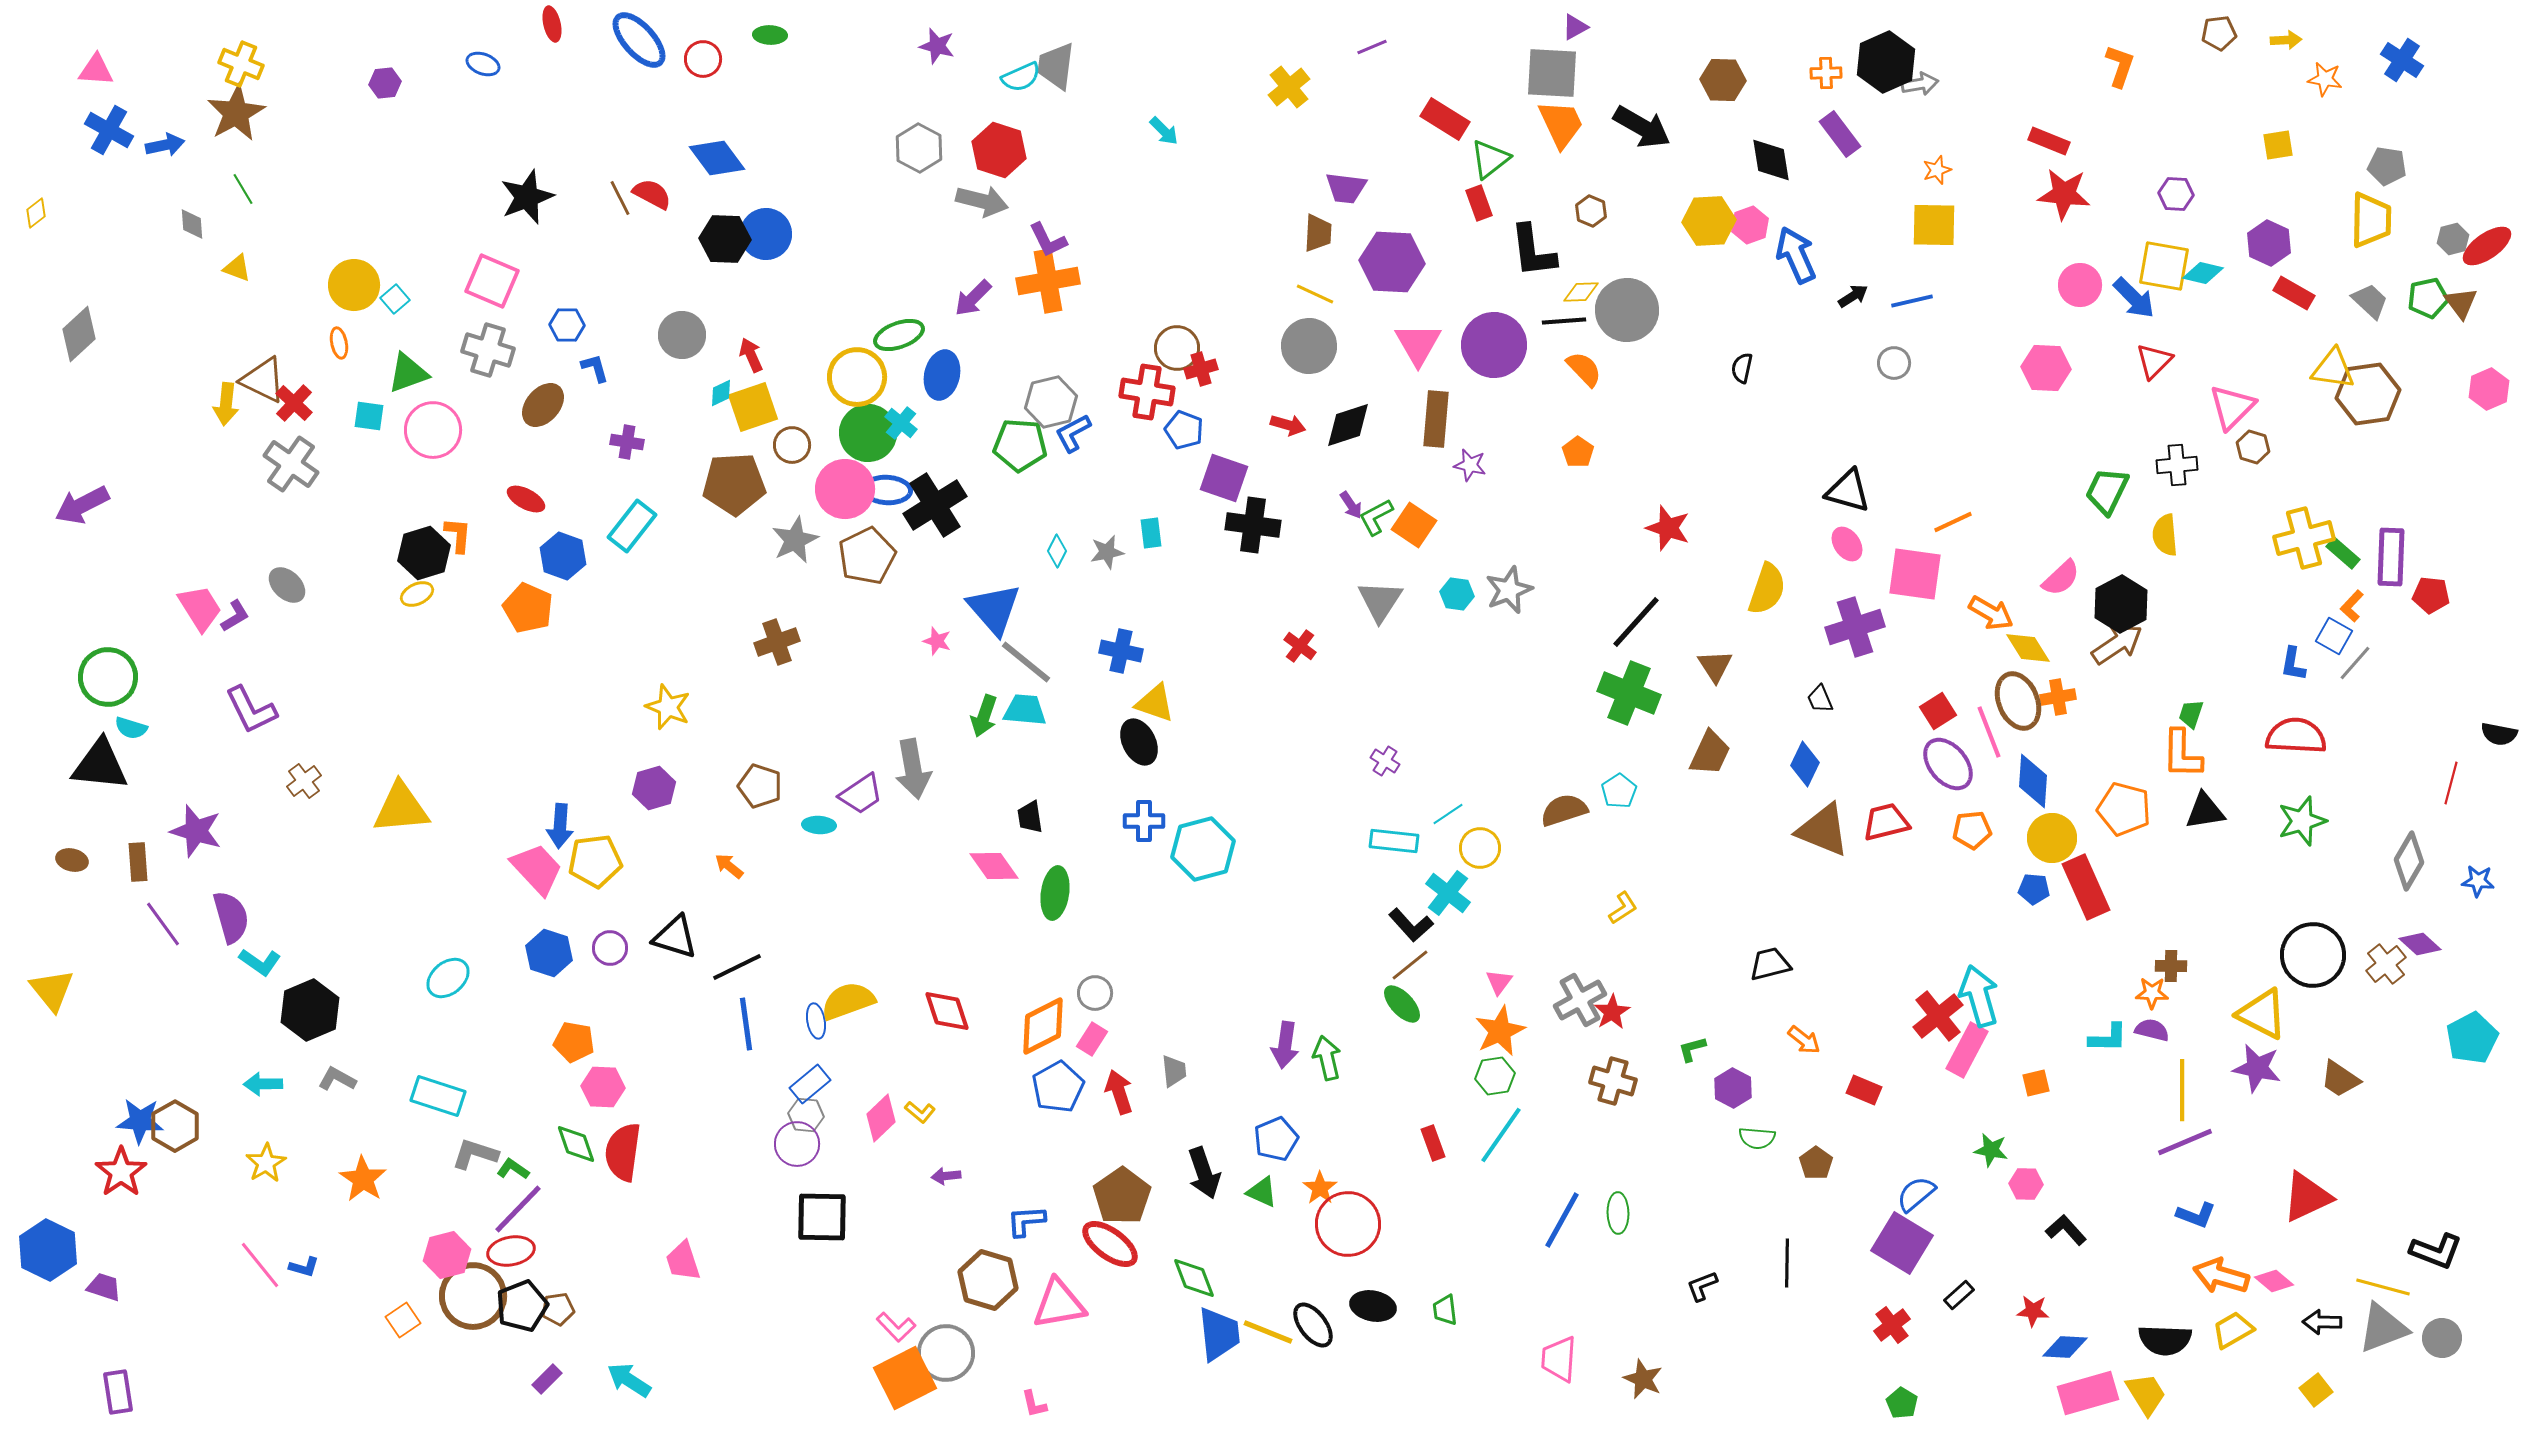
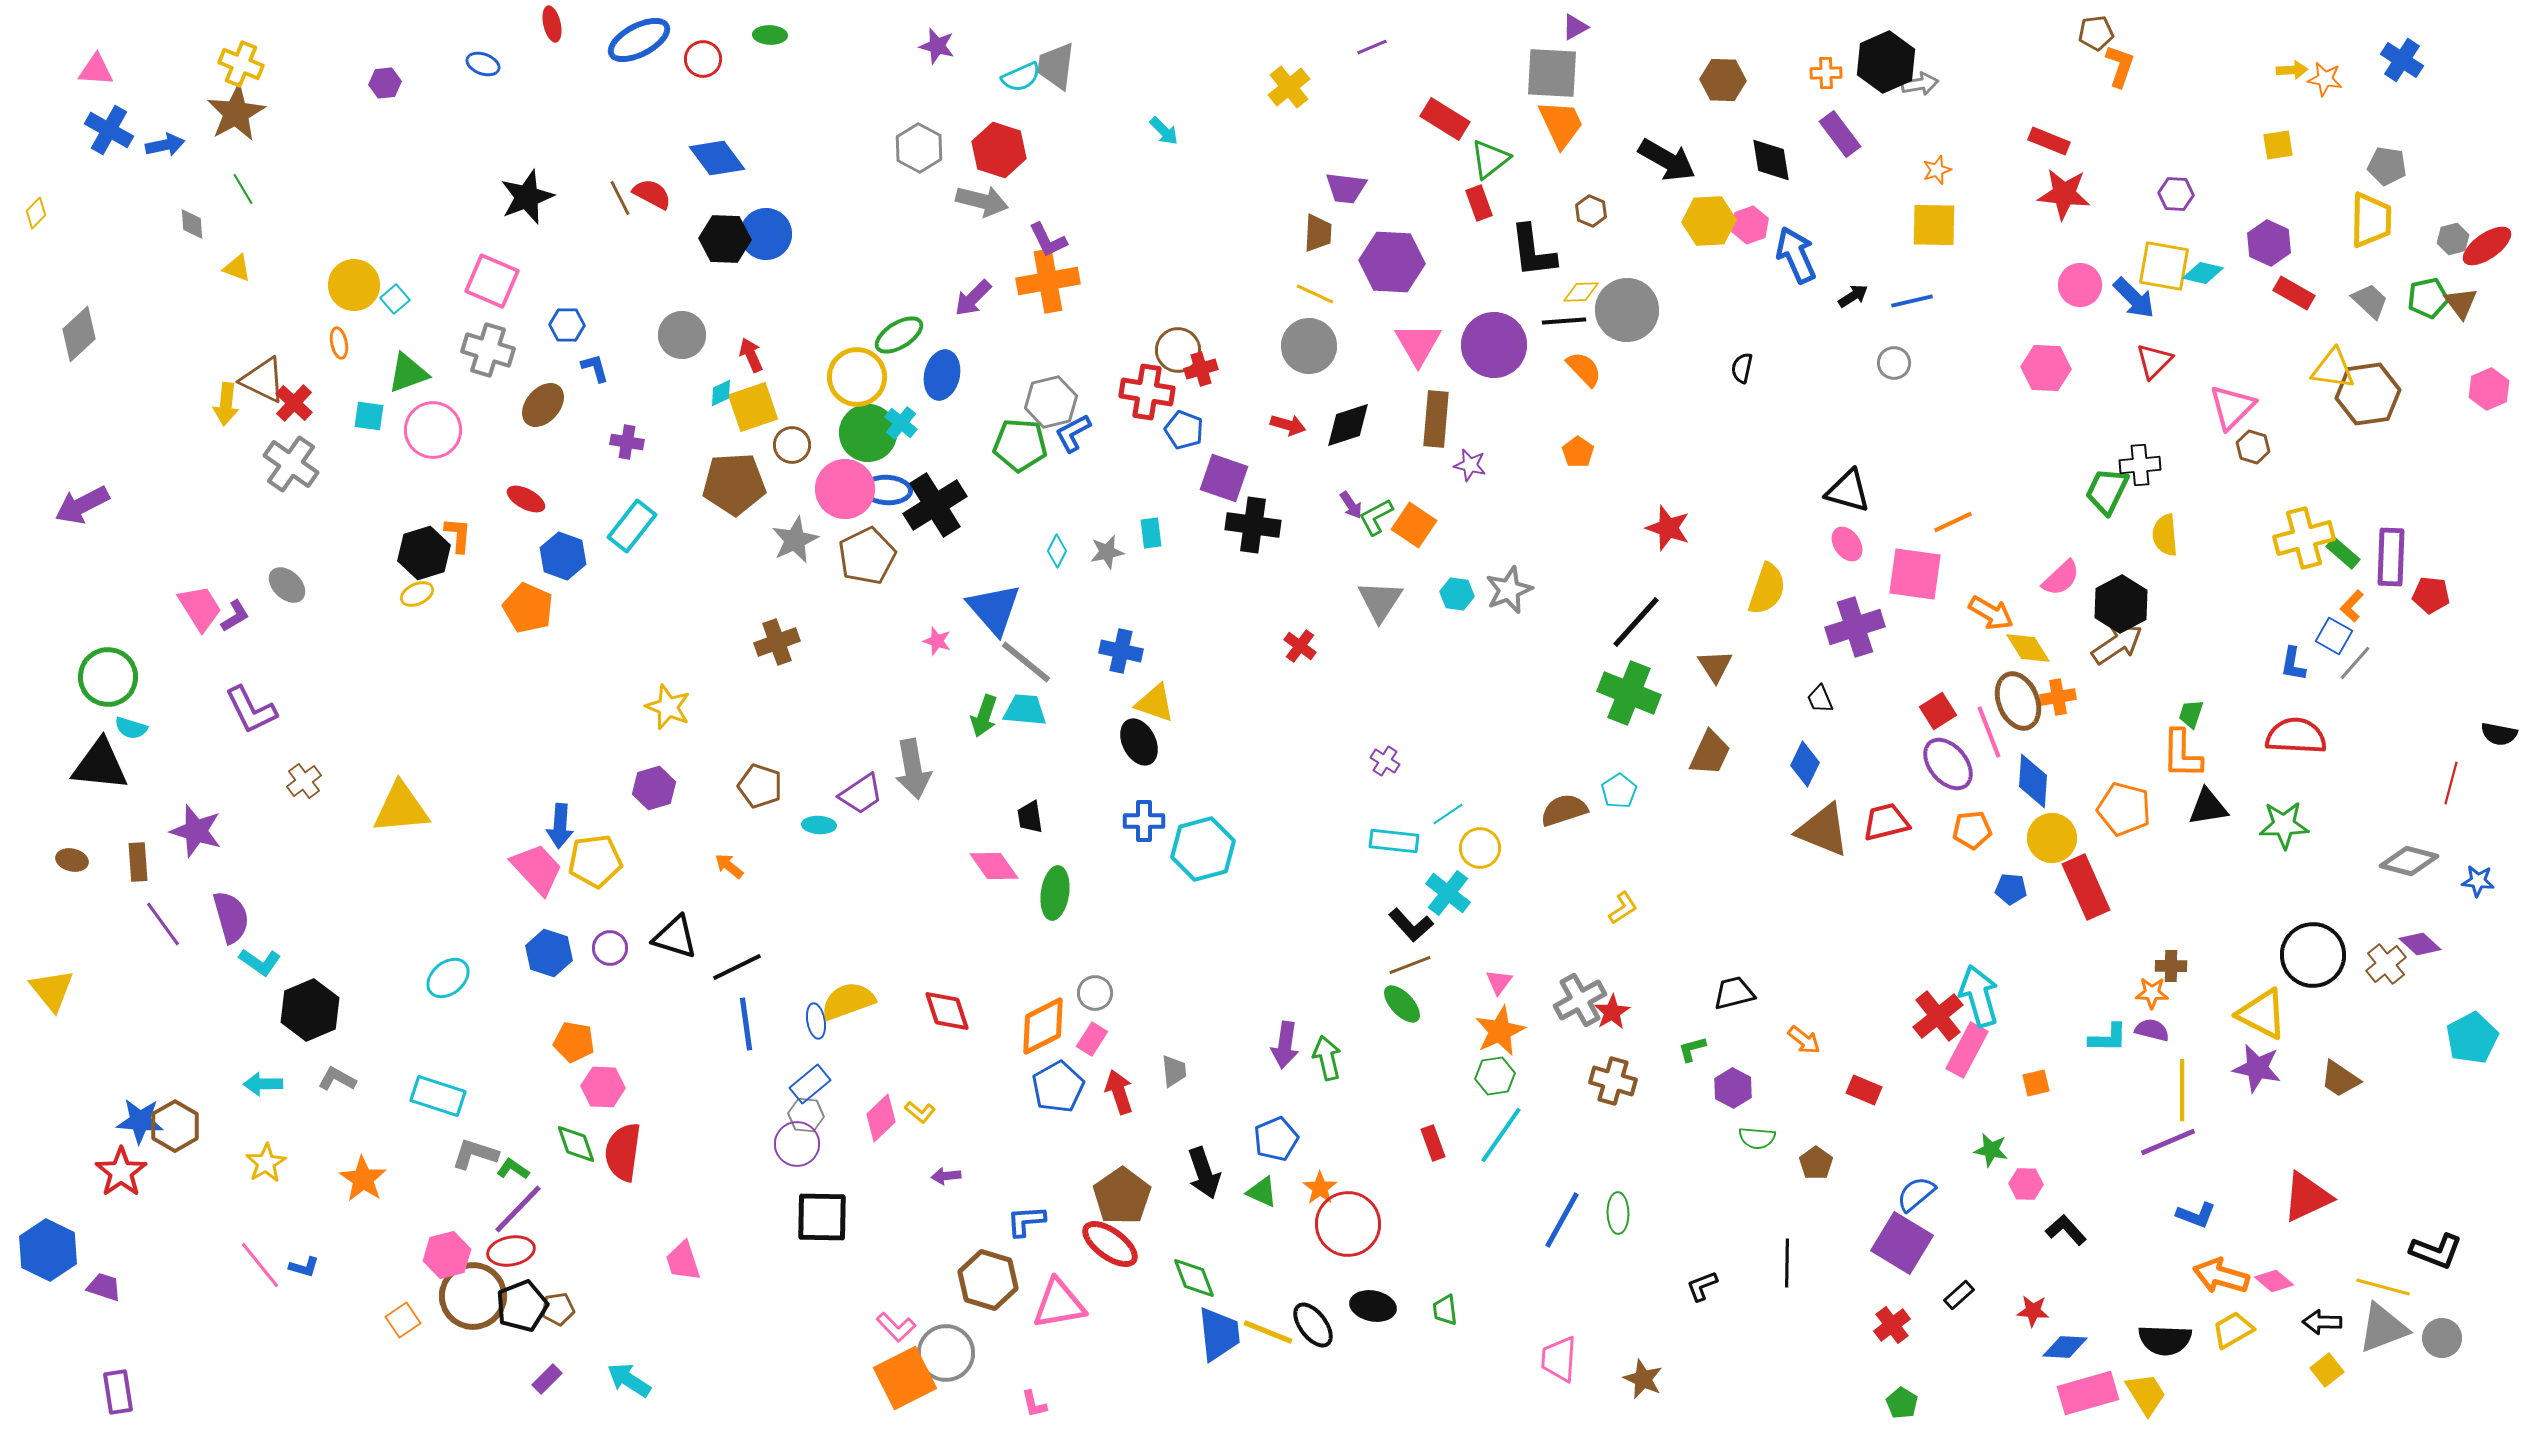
brown pentagon at (2219, 33): moved 123 px left
blue ellipse at (639, 40): rotated 76 degrees counterclockwise
yellow arrow at (2286, 40): moved 6 px right, 30 px down
black arrow at (1642, 127): moved 25 px right, 33 px down
yellow diamond at (36, 213): rotated 8 degrees counterclockwise
green ellipse at (899, 335): rotated 12 degrees counterclockwise
brown circle at (1177, 348): moved 1 px right, 2 px down
black cross at (2177, 465): moved 37 px left
black triangle at (2205, 811): moved 3 px right, 4 px up
green star at (2302, 821): moved 18 px left, 4 px down; rotated 15 degrees clockwise
gray diamond at (2409, 861): rotated 74 degrees clockwise
blue pentagon at (2034, 889): moved 23 px left
black trapezoid at (1770, 964): moved 36 px left, 29 px down
brown line at (1410, 965): rotated 18 degrees clockwise
purple line at (2185, 1142): moved 17 px left
yellow square at (2316, 1390): moved 11 px right, 20 px up
